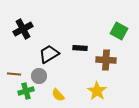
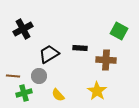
brown line: moved 1 px left, 2 px down
green cross: moved 2 px left, 2 px down
